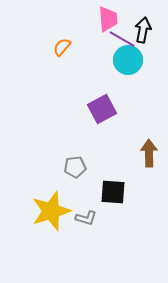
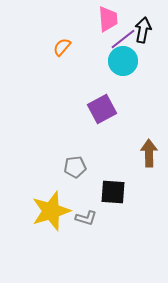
purple line: moved 1 px right; rotated 68 degrees counterclockwise
cyan circle: moved 5 px left, 1 px down
